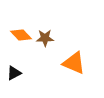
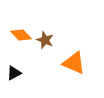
brown star: moved 2 px down; rotated 24 degrees clockwise
